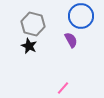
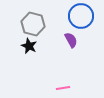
pink line: rotated 40 degrees clockwise
